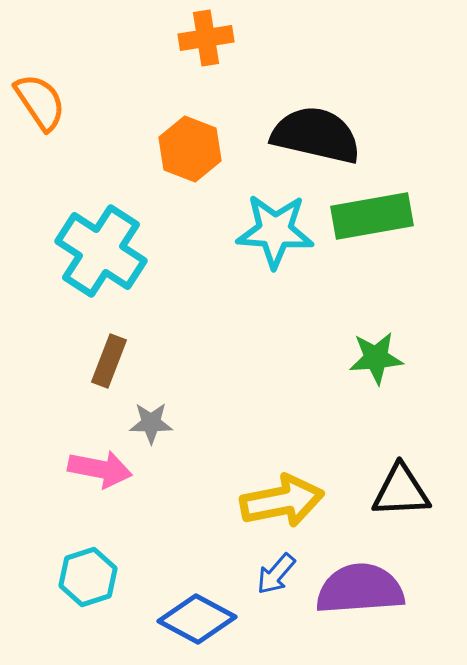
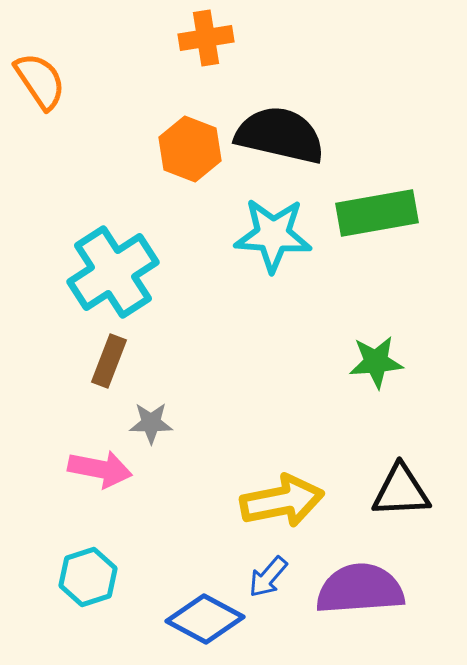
orange semicircle: moved 21 px up
black semicircle: moved 36 px left
green rectangle: moved 5 px right, 3 px up
cyan star: moved 2 px left, 4 px down
cyan cross: moved 12 px right, 21 px down; rotated 24 degrees clockwise
green star: moved 4 px down
blue arrow: moved 8 px left, 3 px down
blue diamond: moved 8 px right
